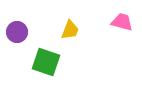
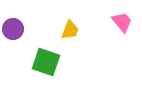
pink trapezoid: rotated 35 degrees clockwise
purple circle: moved 4 px left, 3 px up
